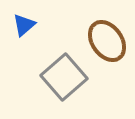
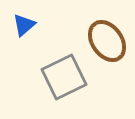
gray square: rotated 15 degrees clockwise
